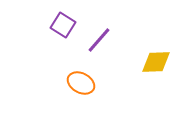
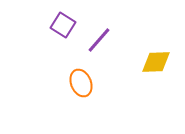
orange ellipse: rotated 40 degrees clockwise
